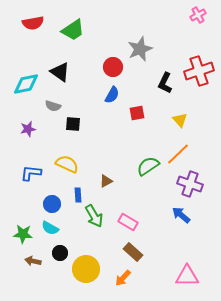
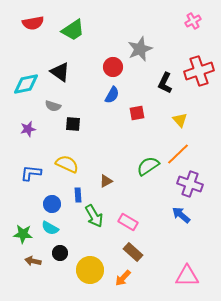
pink cross: moved 5 px left, 6 px down
yellow circle: moved 4 px right, 1 px down
